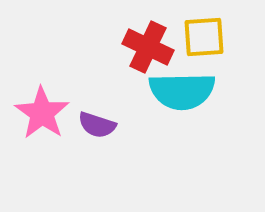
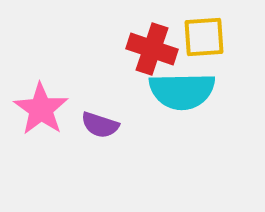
red cross: moved 4 px right, 2 px down; rotated 6 degrees counterclockwise
pink star: moved 1 px left, 4 px up
purple semicircle: moved 3 px right
